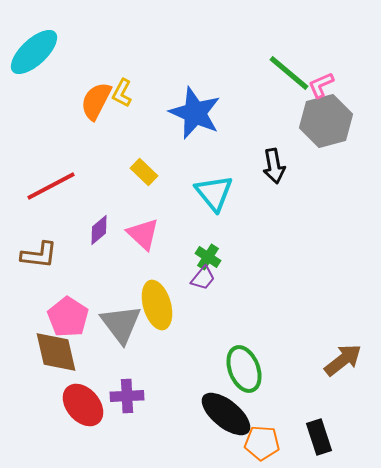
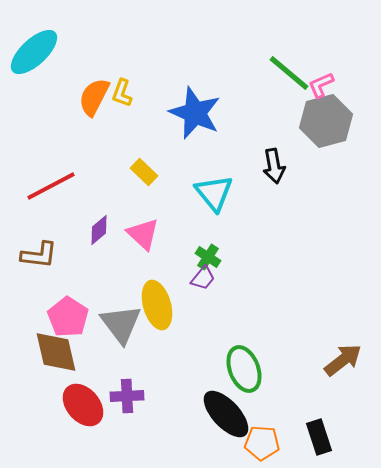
yellow L-shape: rotated 8 degrees counterclockwise
orange semicircle: moved 2 px left, 4 px up
black ellipse: rotated 8 degrees clockwise
